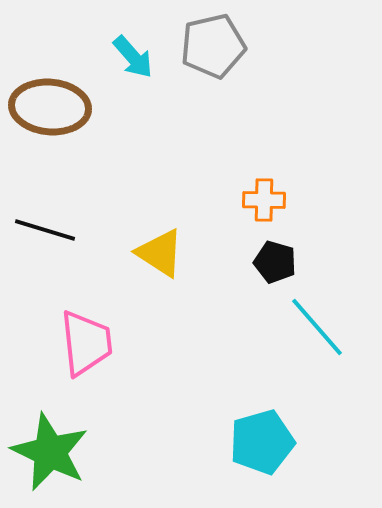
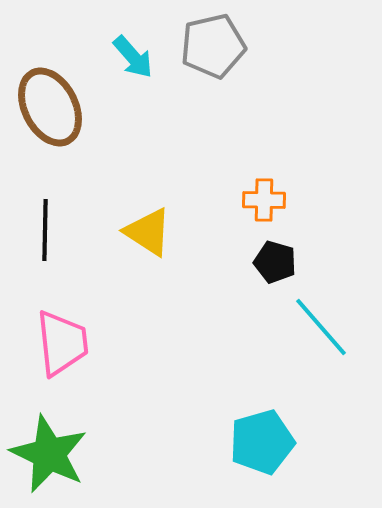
brown ellipse: rotated 58 degrees clockwise
black line: rotated 74 degrees clockwise
yellow triangle: moved 12 px left, 21 px up
cyan line: moved 4 px right
pink trapezoid: moved 24 px left
green star: moved 1 px left, 2 px down
